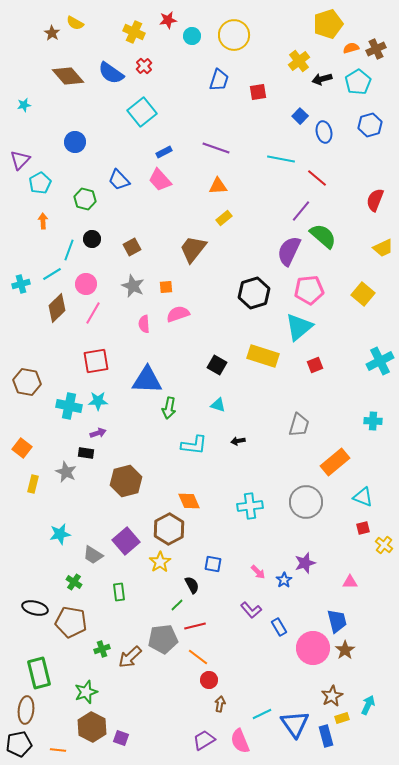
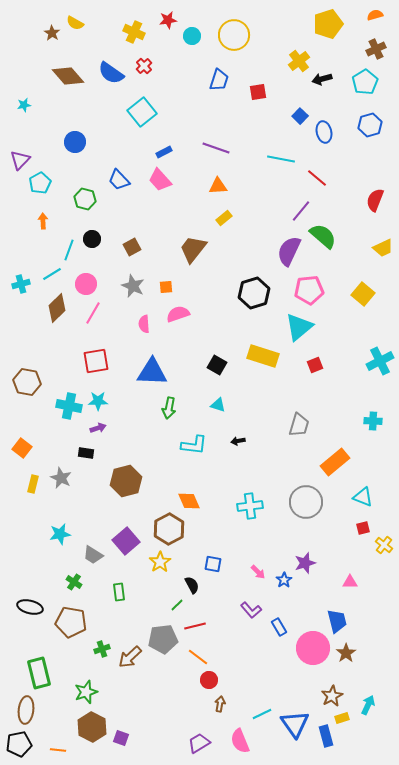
orange semicircle at (351, 48): moved 24 px right, 33 px up
cyan pentagon at (358, 82): moved 7 px right
blue triangle at (147, 380): moved 5 px right, 8 px up
purple arrow at (98, 433): moved 5 px up
gray star at (66, 472): moved 5 px left, 6 px down
black ellipse at (35, 608): moved 5 px left, 1 px up
brown star at (345, 650): moved 1 px right, 3 px down
purple trapezoid at (204, 740): moved 5 px left, 3 px down
